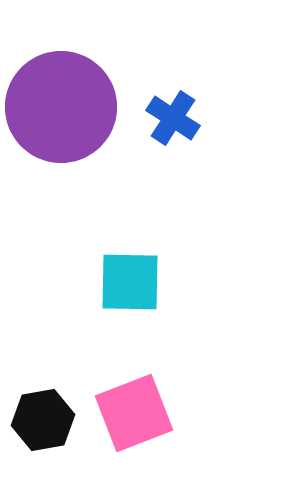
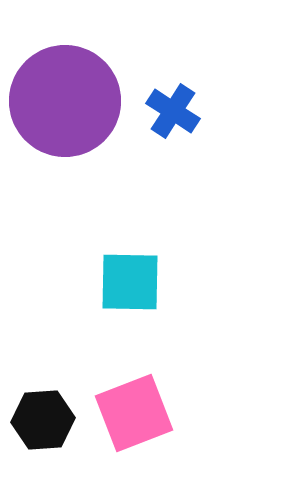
purple circle: moved 4 px right, 6 px up
blue cross: moved 7 px up
black hexagon: rotated 6 degrees clockwise
